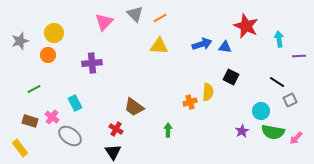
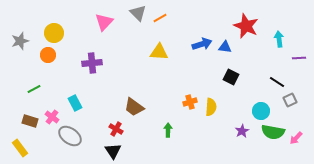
gray triangle: moved 3 px right, 1 px up
yellow triangle: moved 6 px down
purple line: moved 2 px down
yellow semicircle: moved 3 px right, 15 px down
black triangle: moved 1 px up
